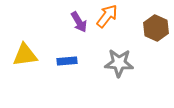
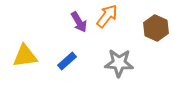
yellow triangle: moved 1 px down
blue rectangle: rotated 36 degrees counterclockwise
